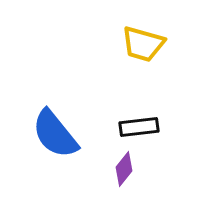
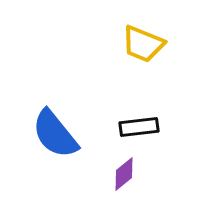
yellow trapezoid: rotated 6 degrees clockwise
purple diamond: moved 5 px down; rotated 12 degrees clockwise
